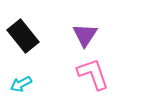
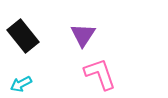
purple triangle: moved 2 px left
pink L-shape: moved 7 px right
